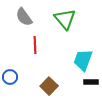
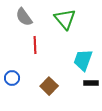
blue circle: moved 2 px right, 1 px down
black rectangle: moved 1 px down
